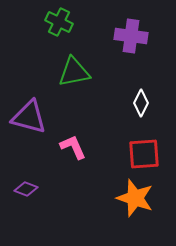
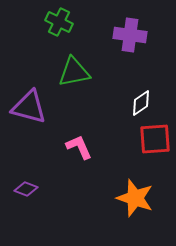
purple cross: moved 1 px left, 1 px up
white diamond: rotated 28 degrees clockwise
purple triangle: moved 10 px up
pink L-shape: moved 6 px right
red square: moved 11 px right, 15 px up
